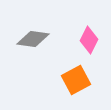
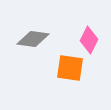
orange square: moved 6 px left, 12 px up; rotated 36 degrees clockwise
